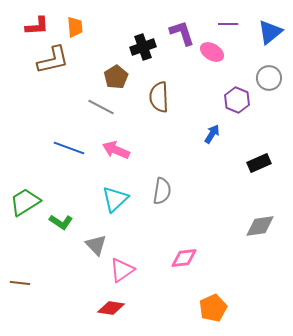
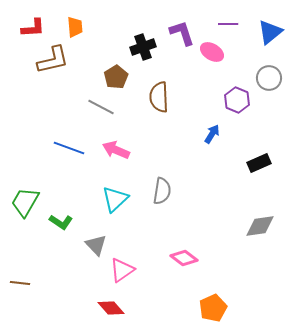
red L-shape: moved 4 px left, 2 px down
green trapezoid: rotated 28 degrees counterclockwise
pink diamond: rotated 44 degrees clockwise
red diamond: rotated 40 degrees clockwise
